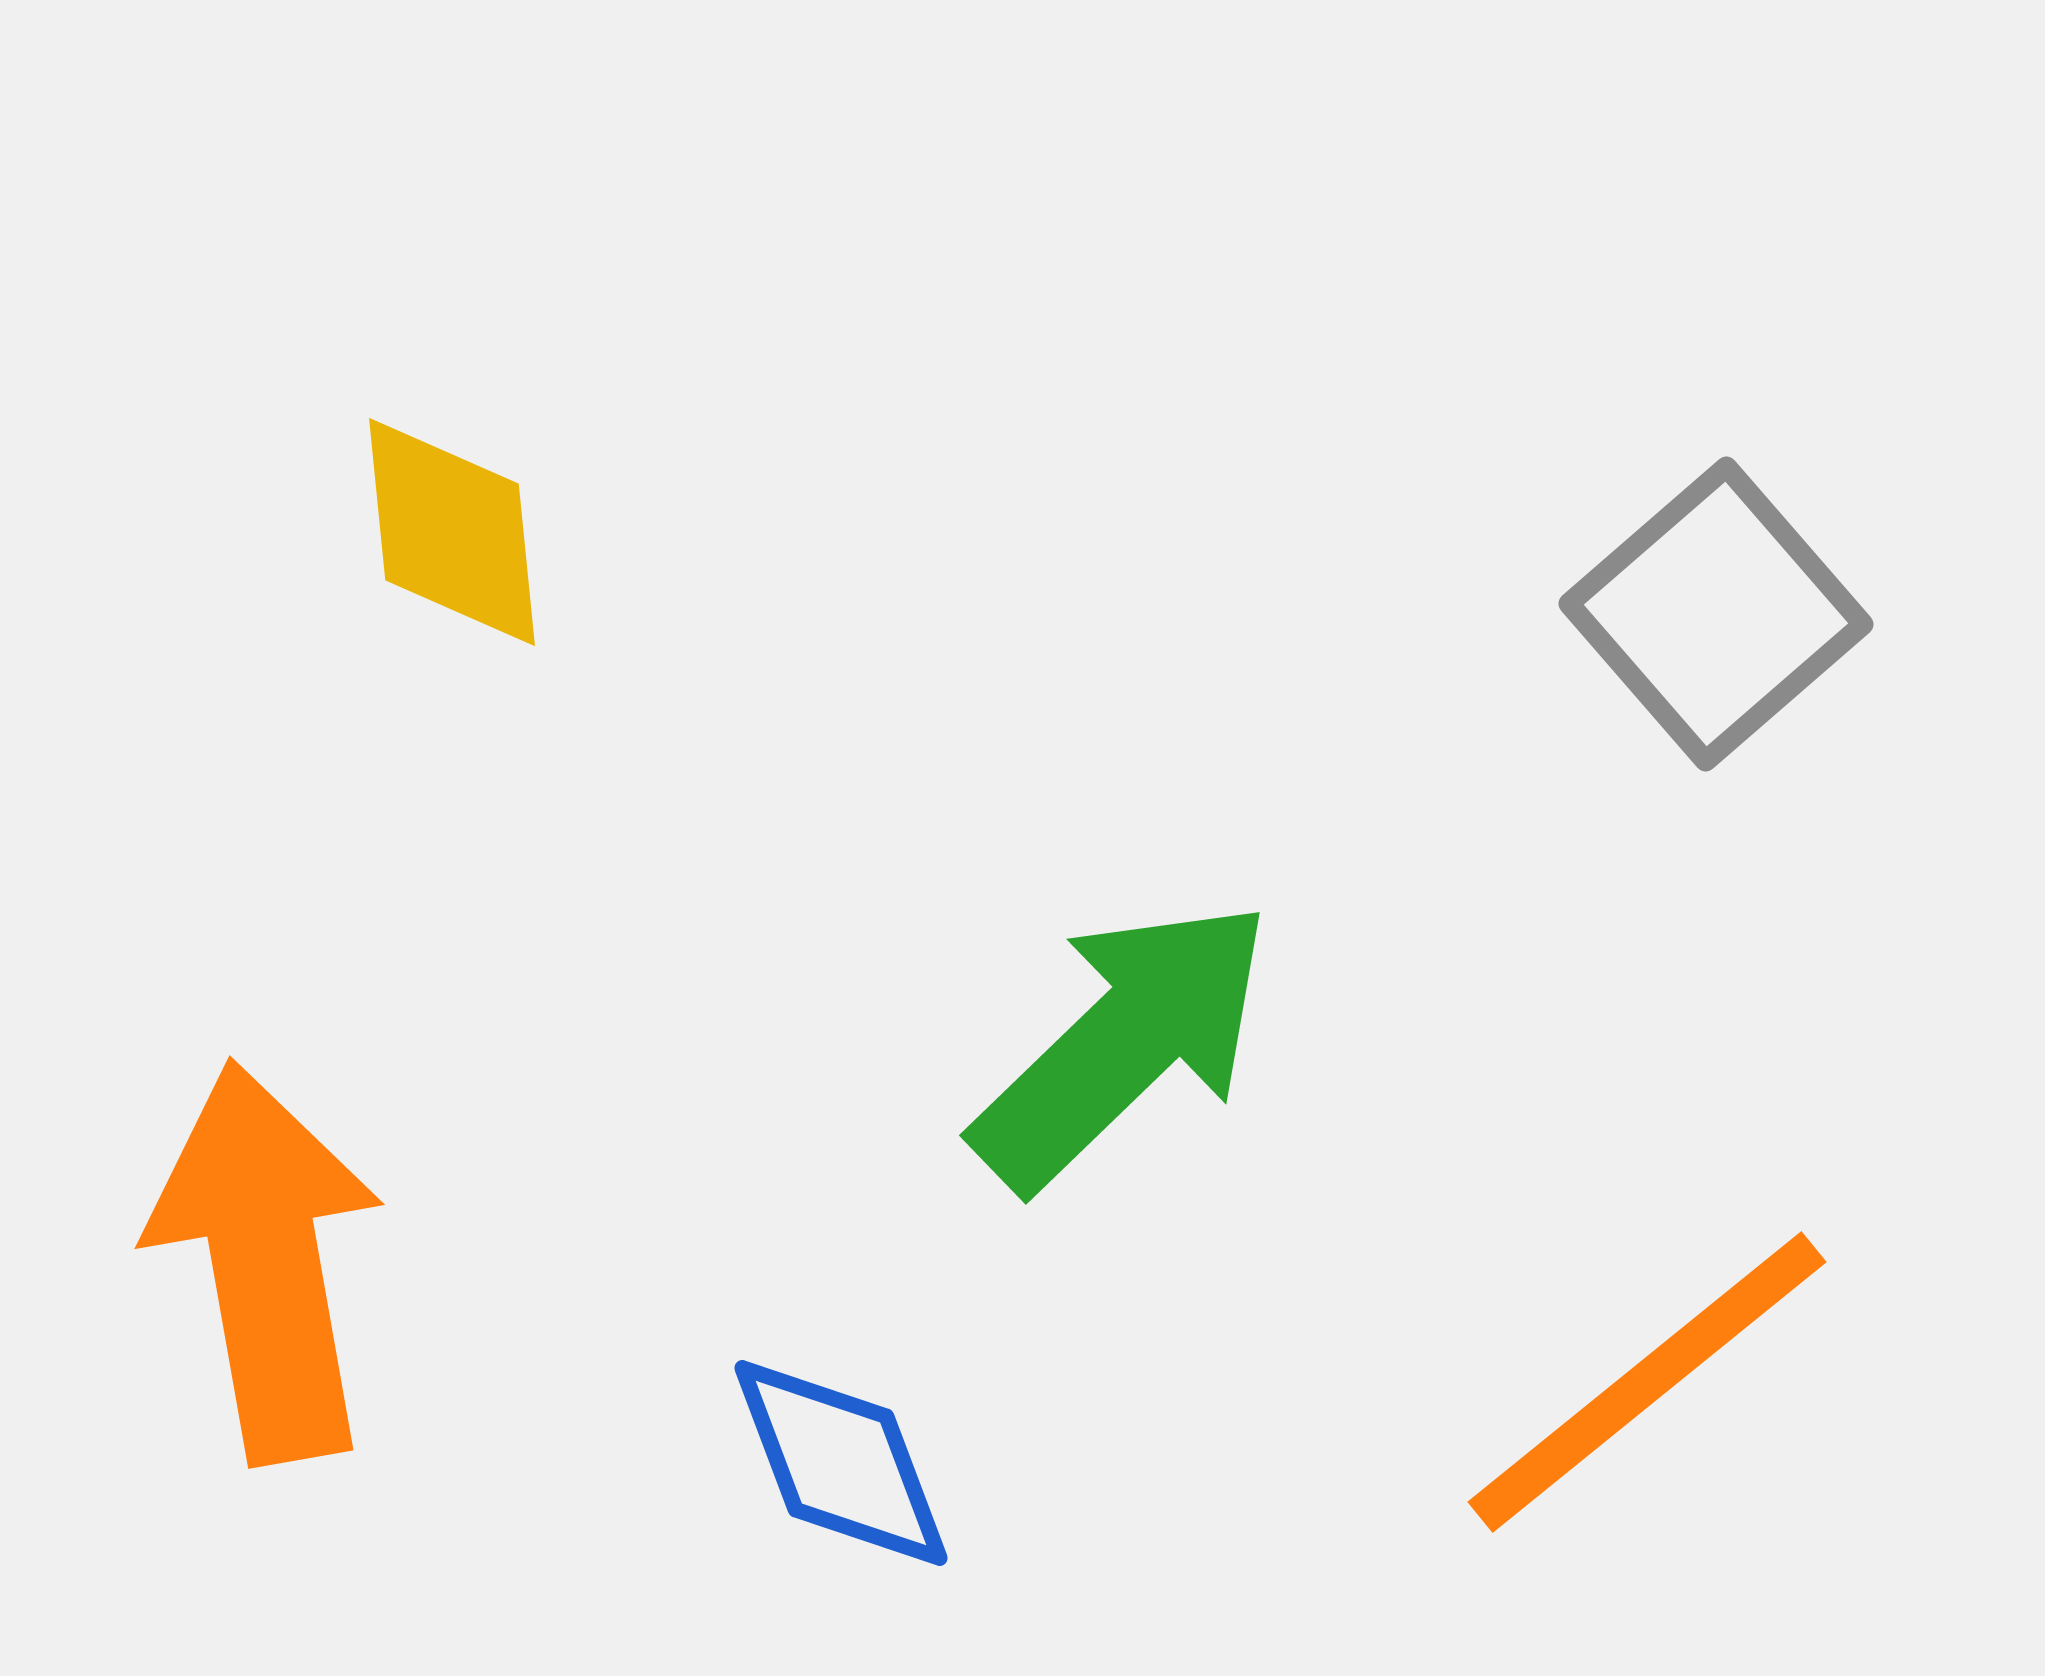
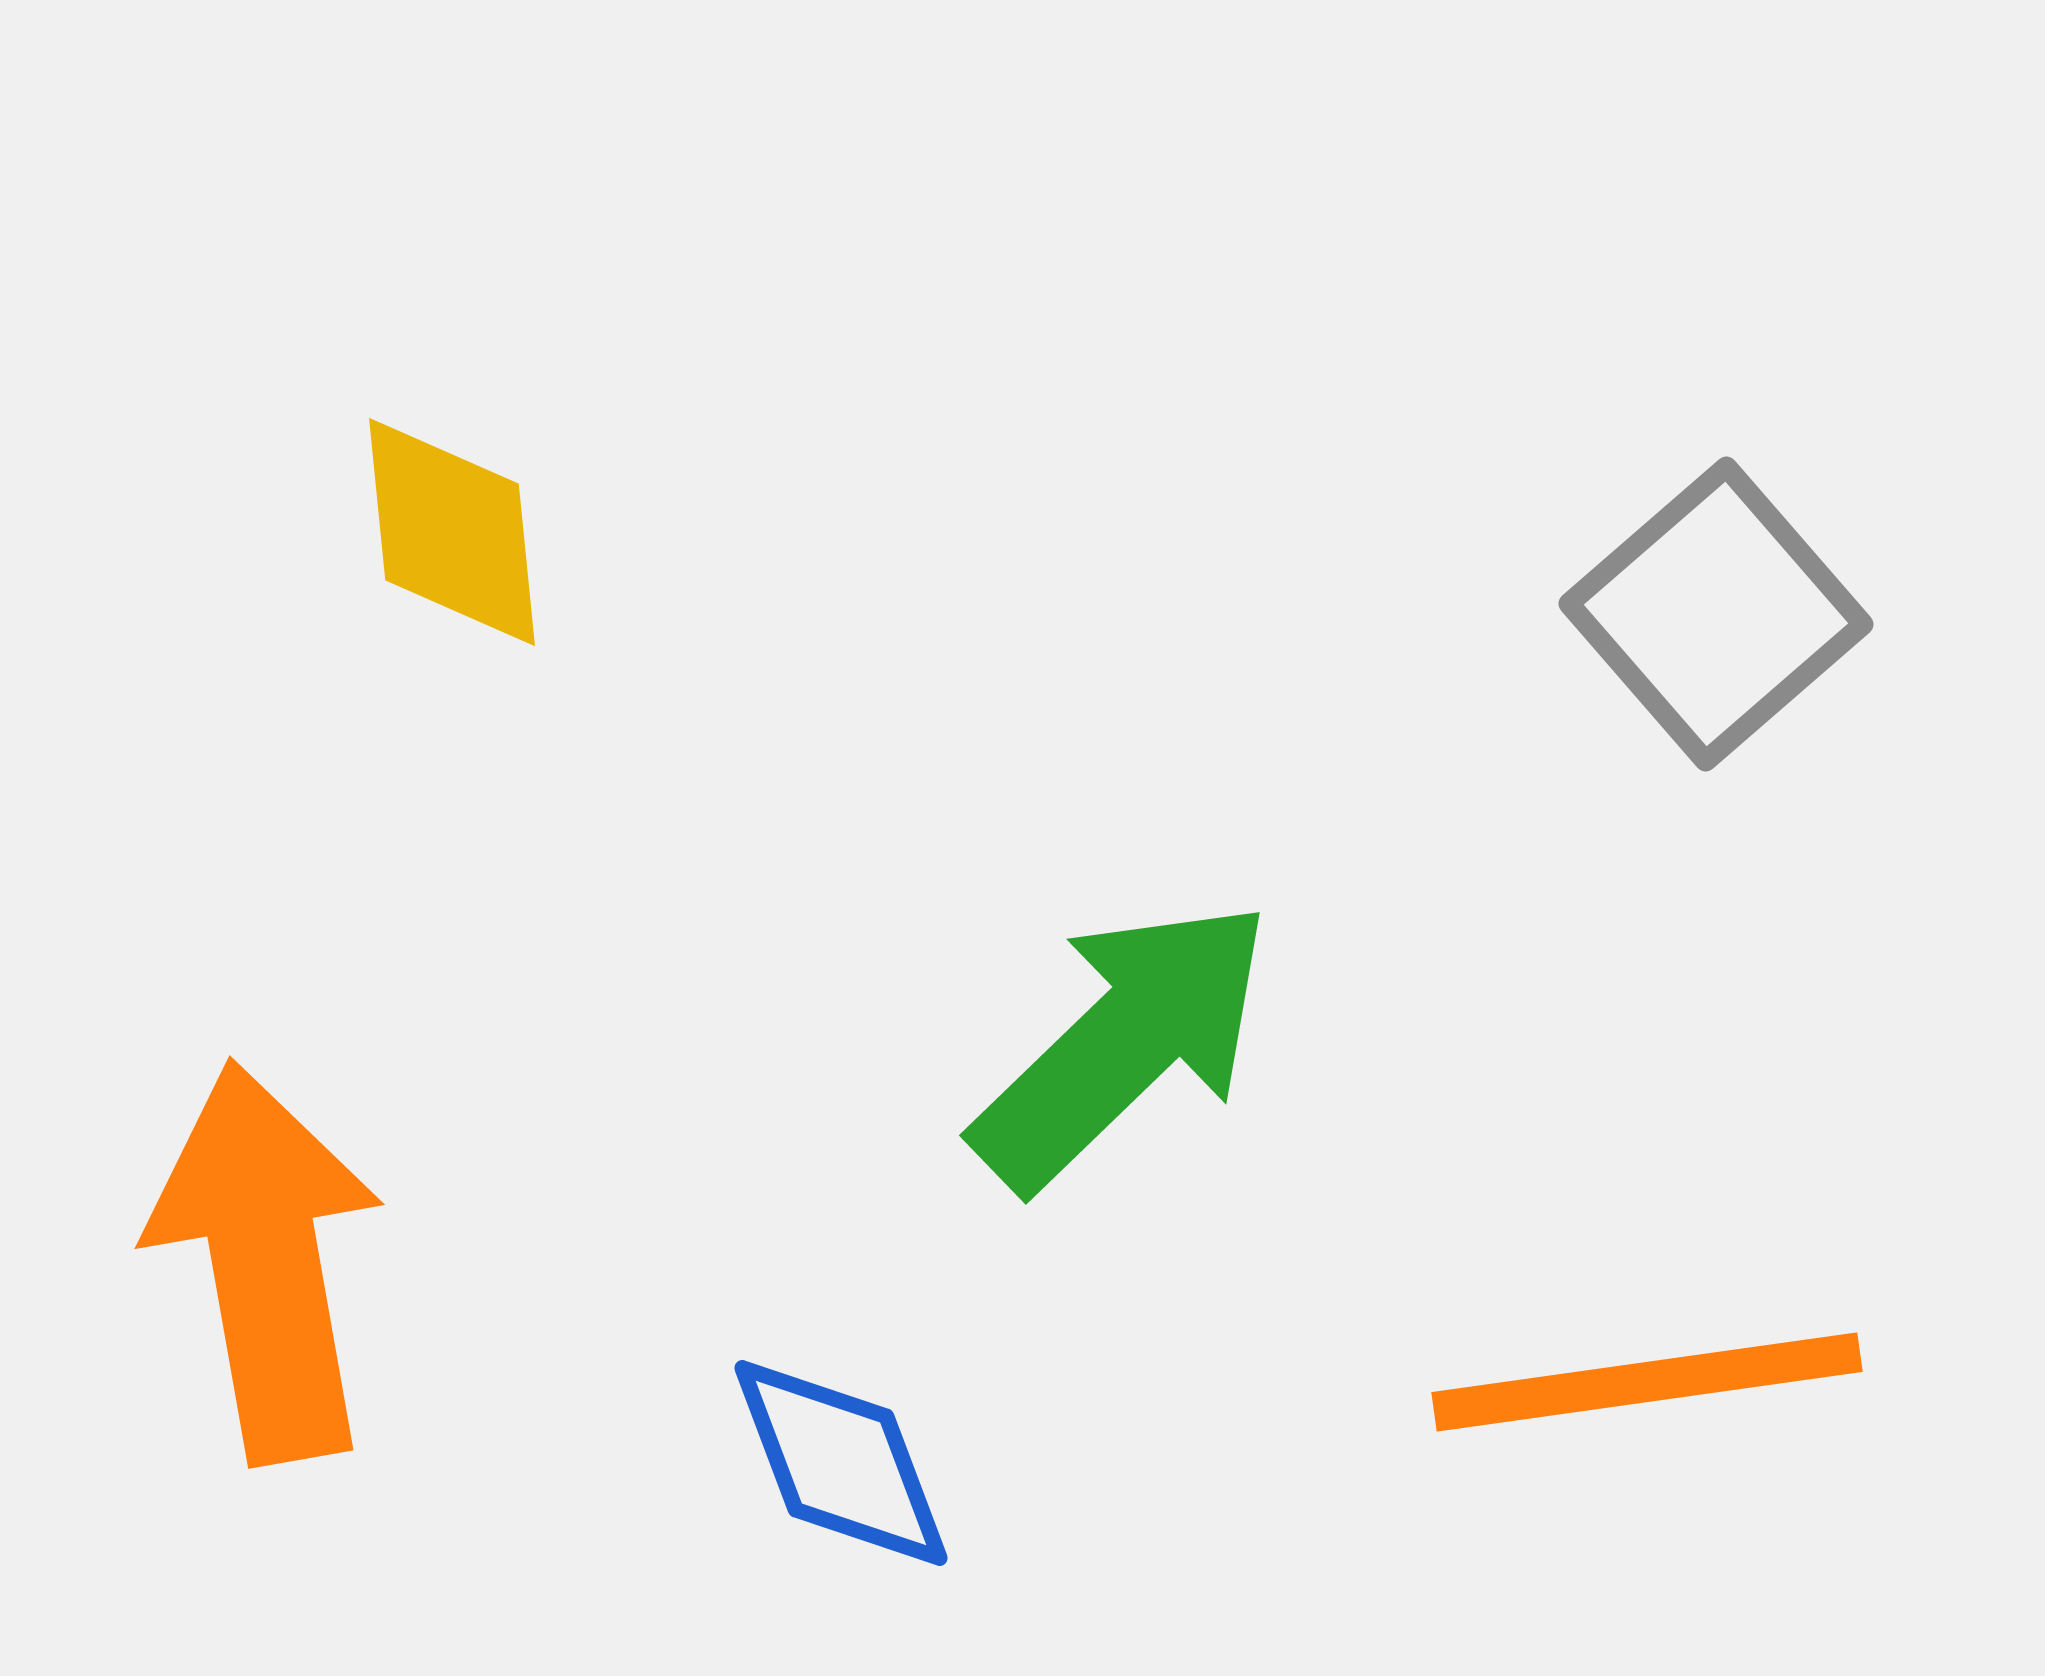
orange line: rotated 31 degrees clockwise
